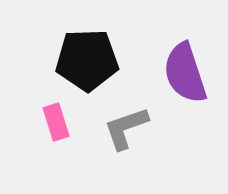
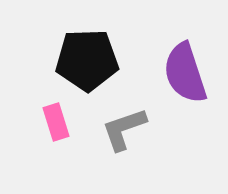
gray L-shape: moved 2 px left, 1 px down
